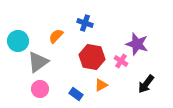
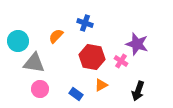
gray triangle: moved 4 px left, 1 px down; rotated 45 degrees clockwise
black arrow: moved 8 px left, 7 px down; rotated 18 degrees counterclockwise
